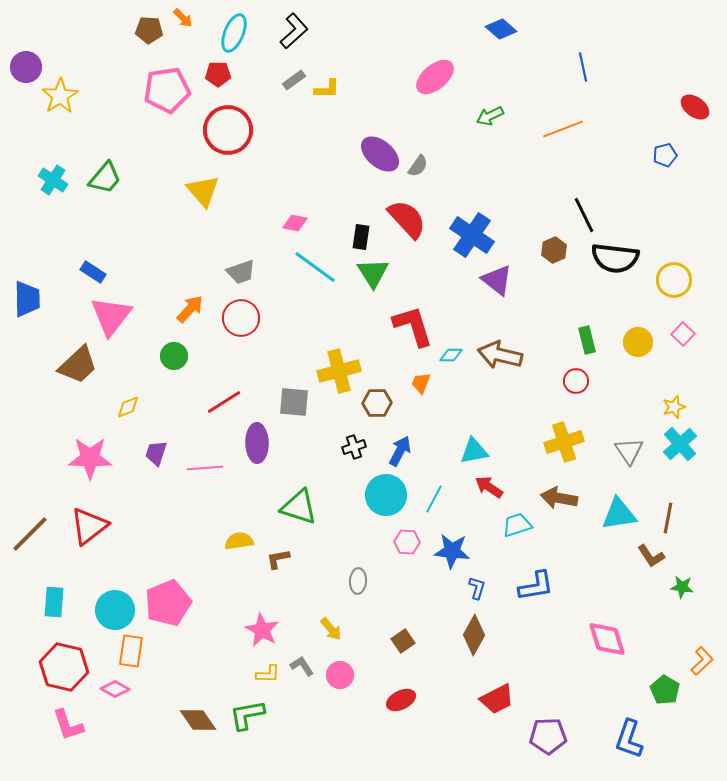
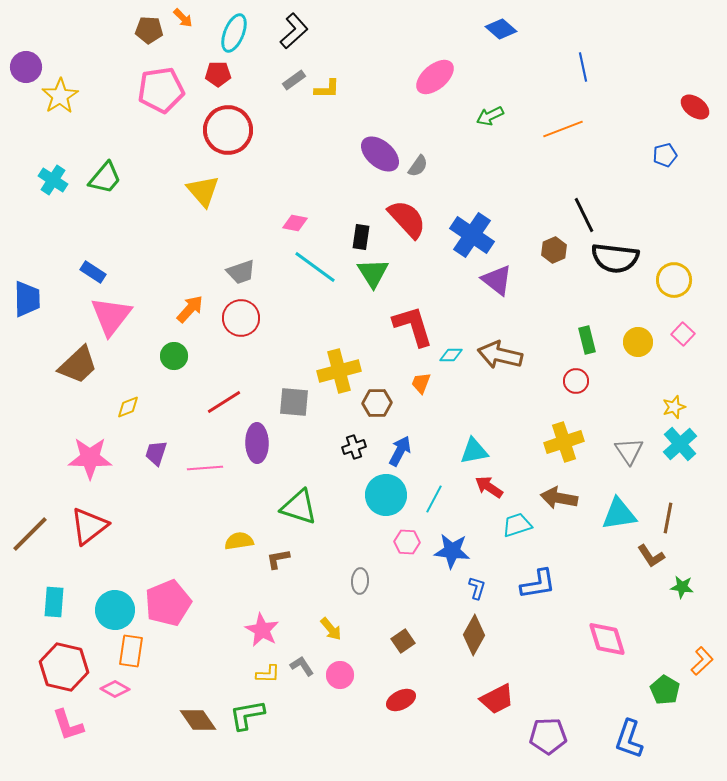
pink pentagon at (167, 90): moved 6 px left
gray ellipse at (358, 581): moved 2 px right
blue L-shape at (536, 586): moved 2 px right, 2 px up
